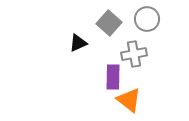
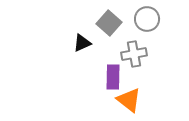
black triangle: moved 4 px right
